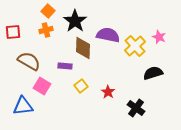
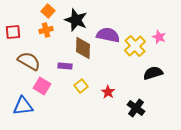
black star: moved 1 px right, 1 px up; rotated 15 degrees counterclockwise
